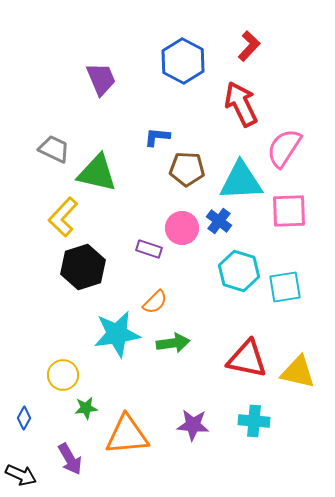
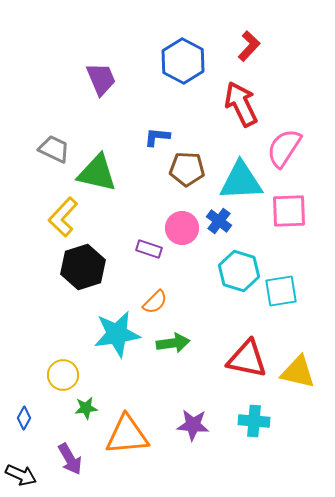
cyan square: moved 4 px left, 4 px down
